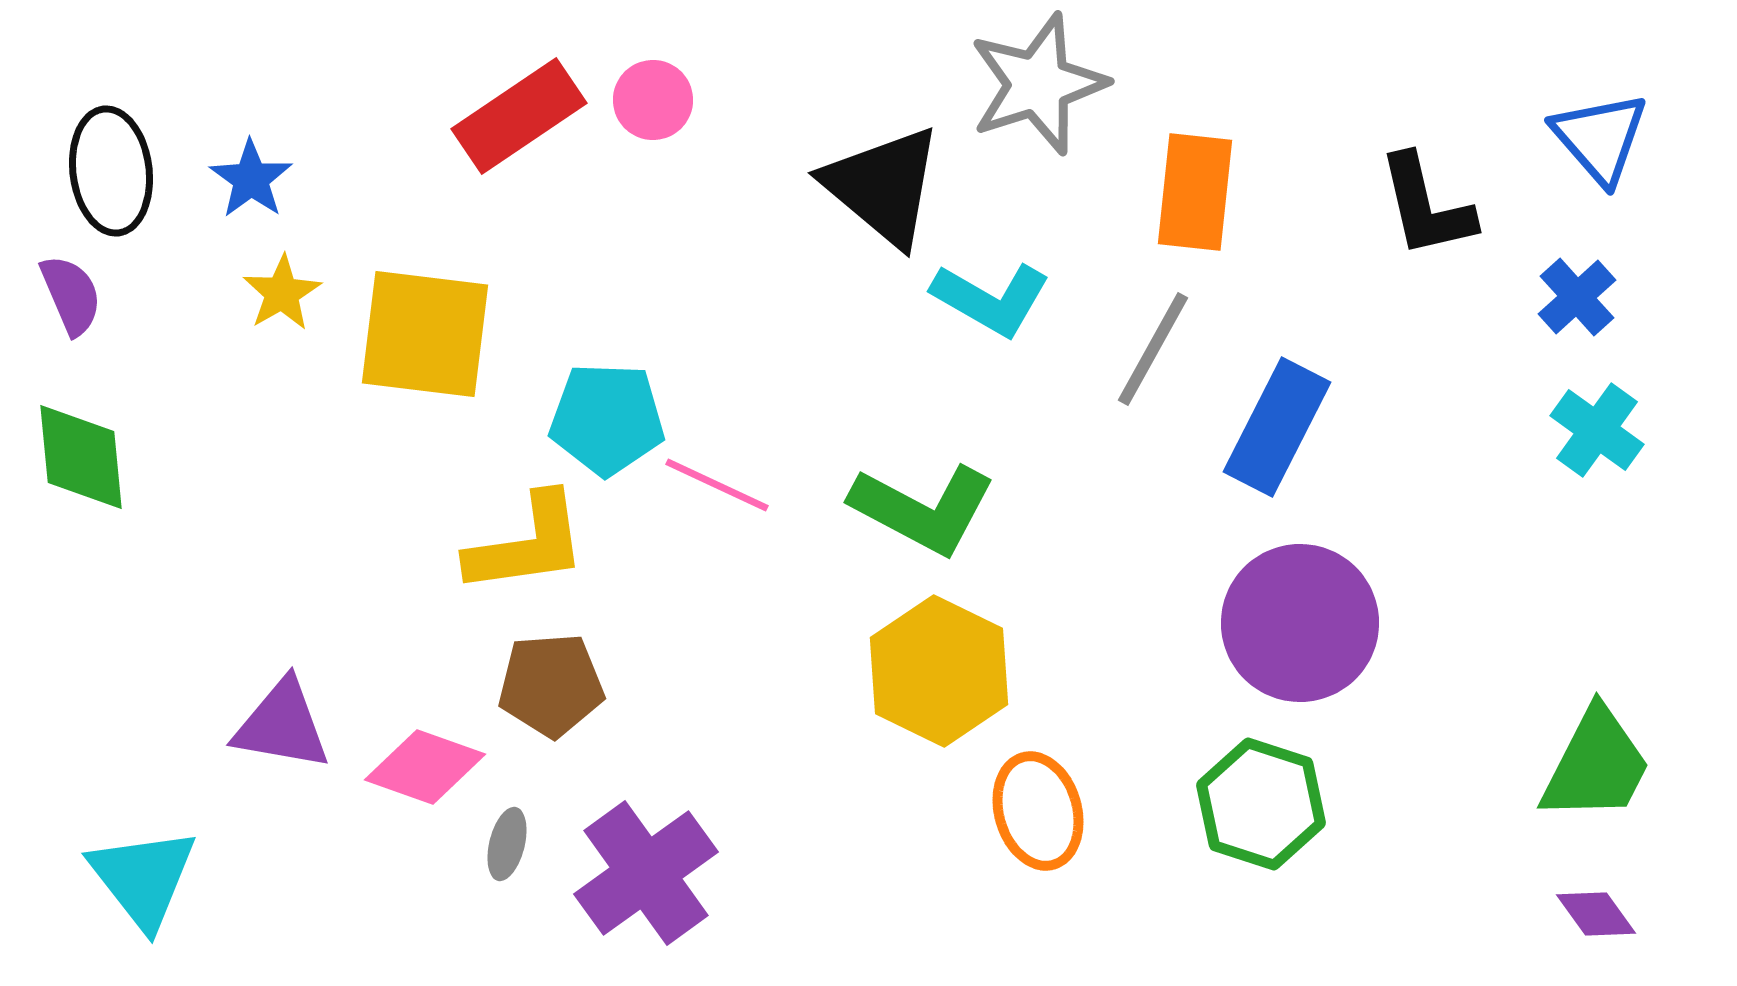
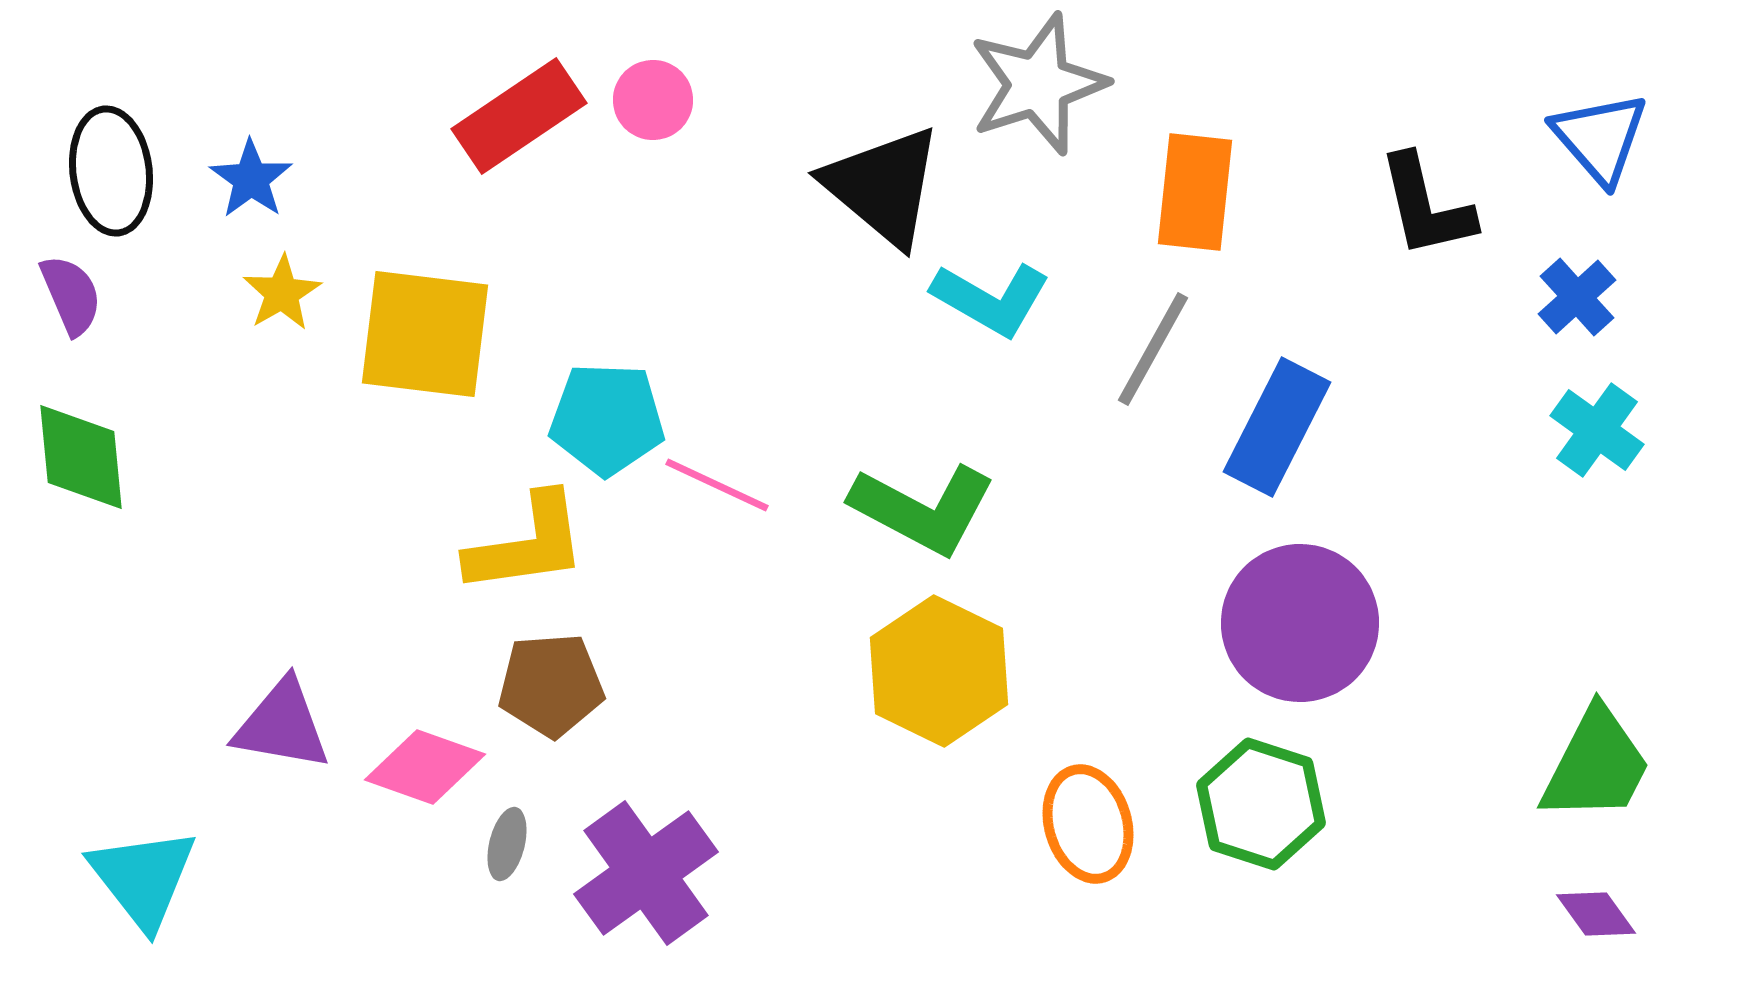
orange ellipse: moved 50 px right, 13 px down
